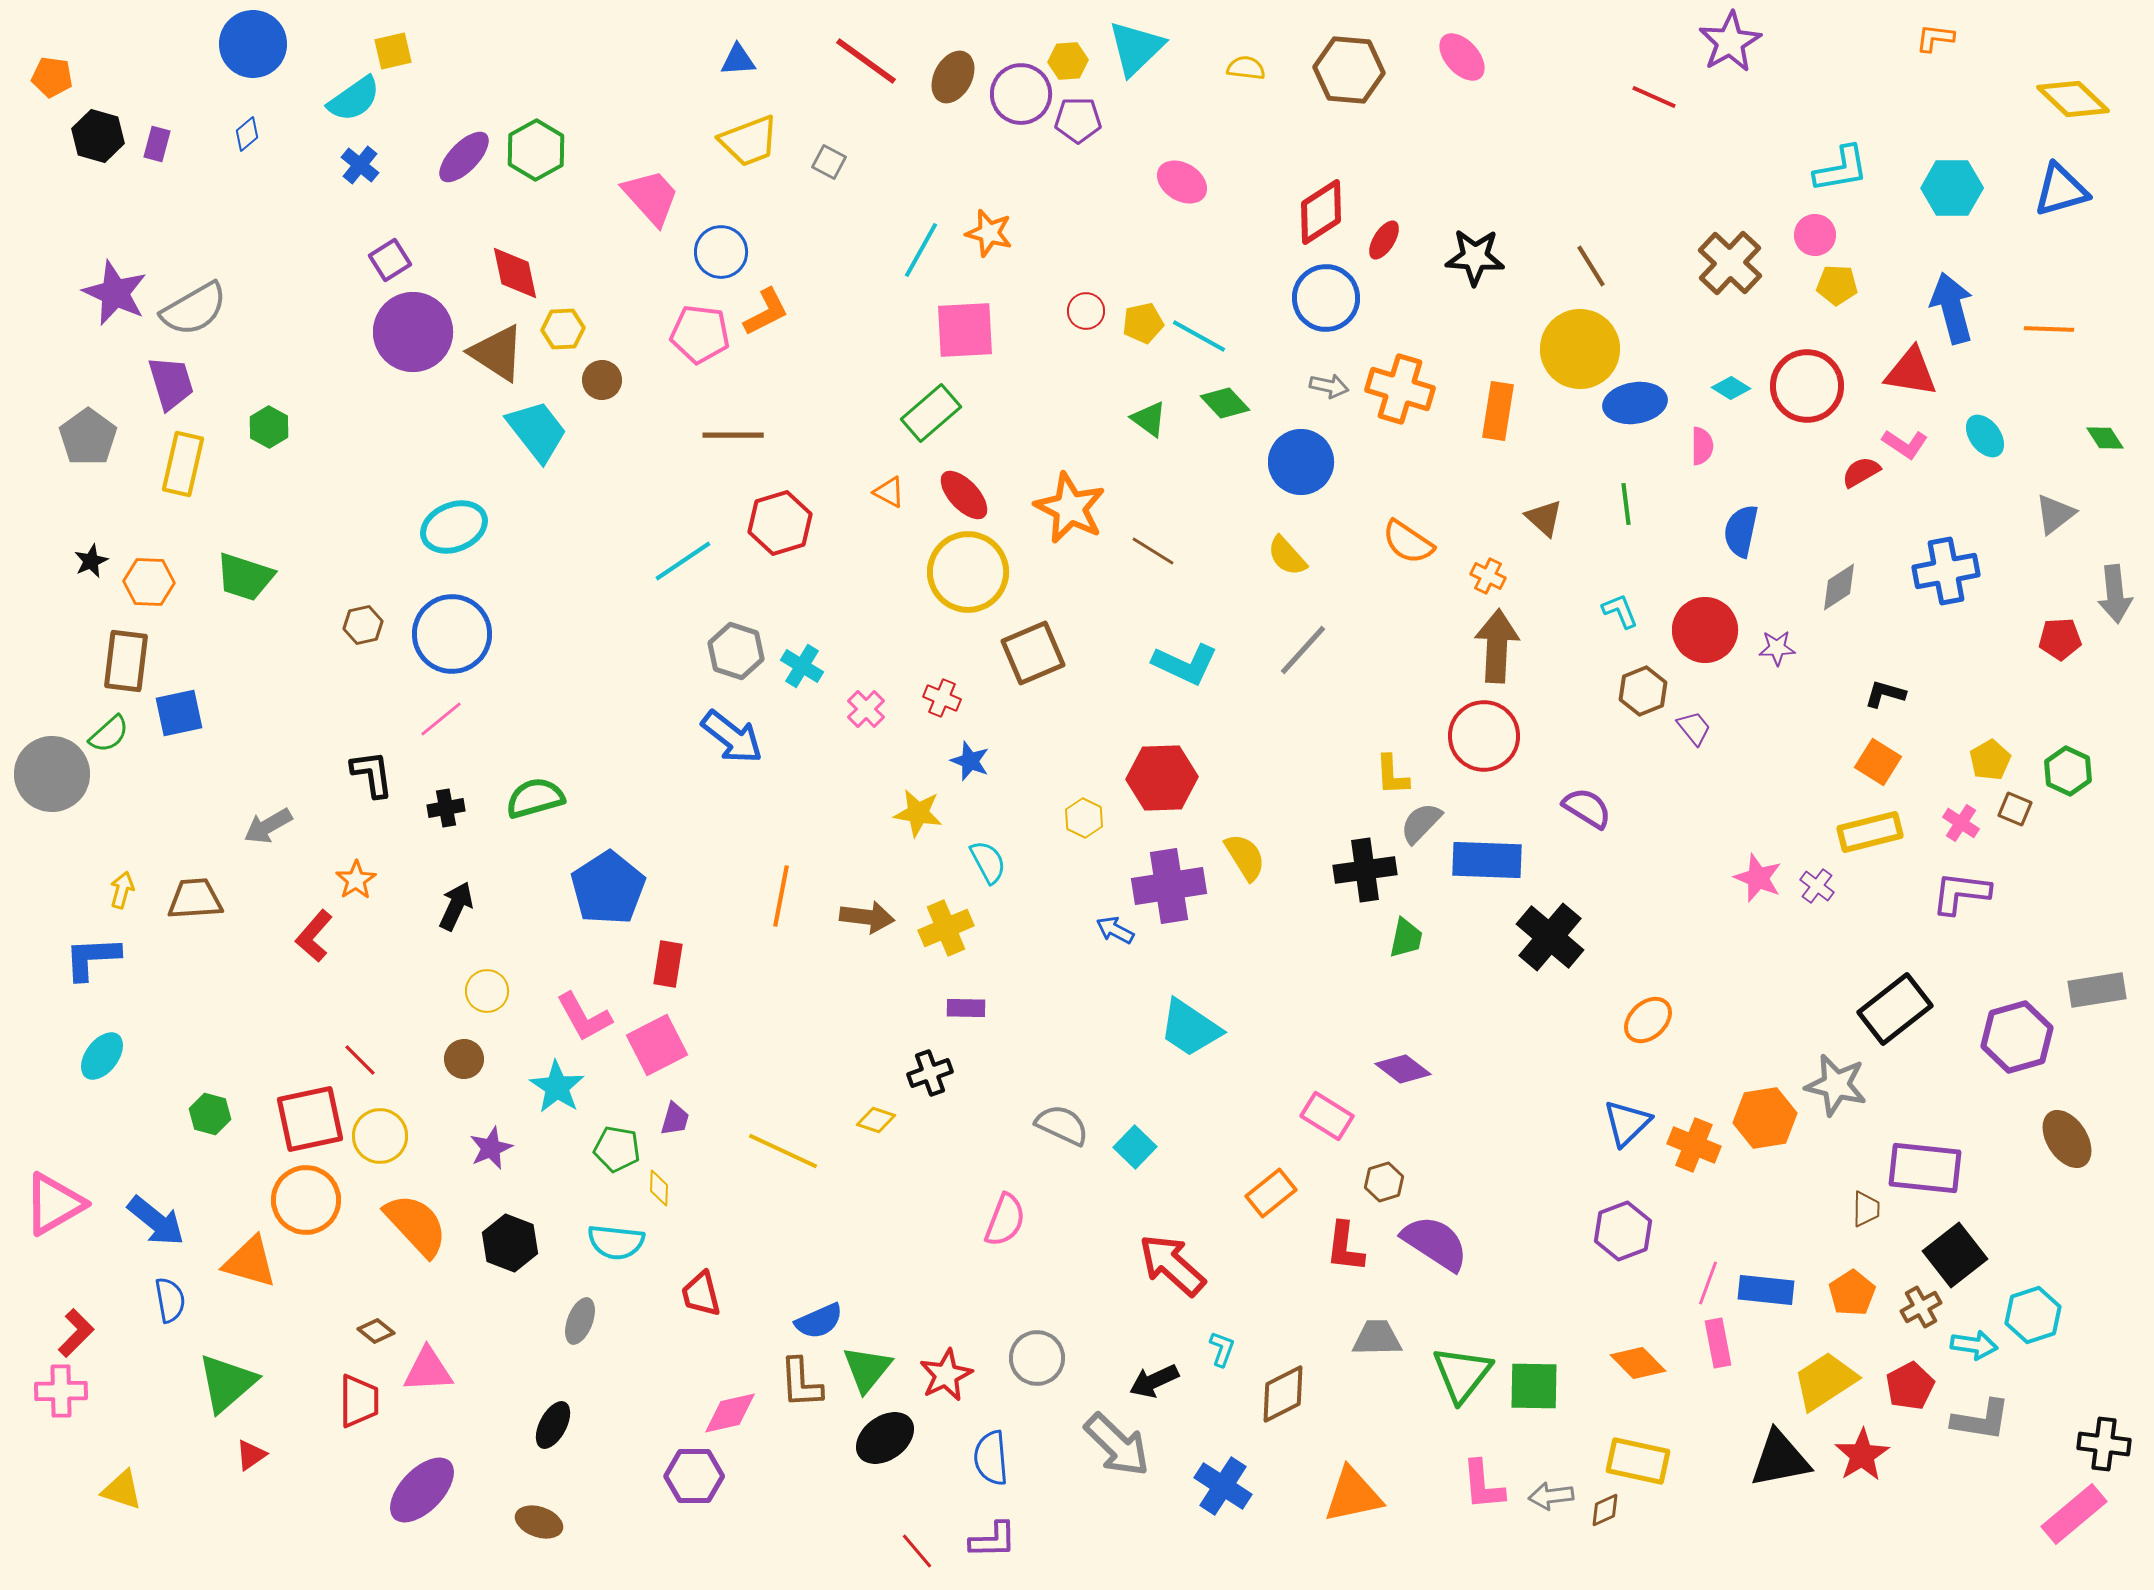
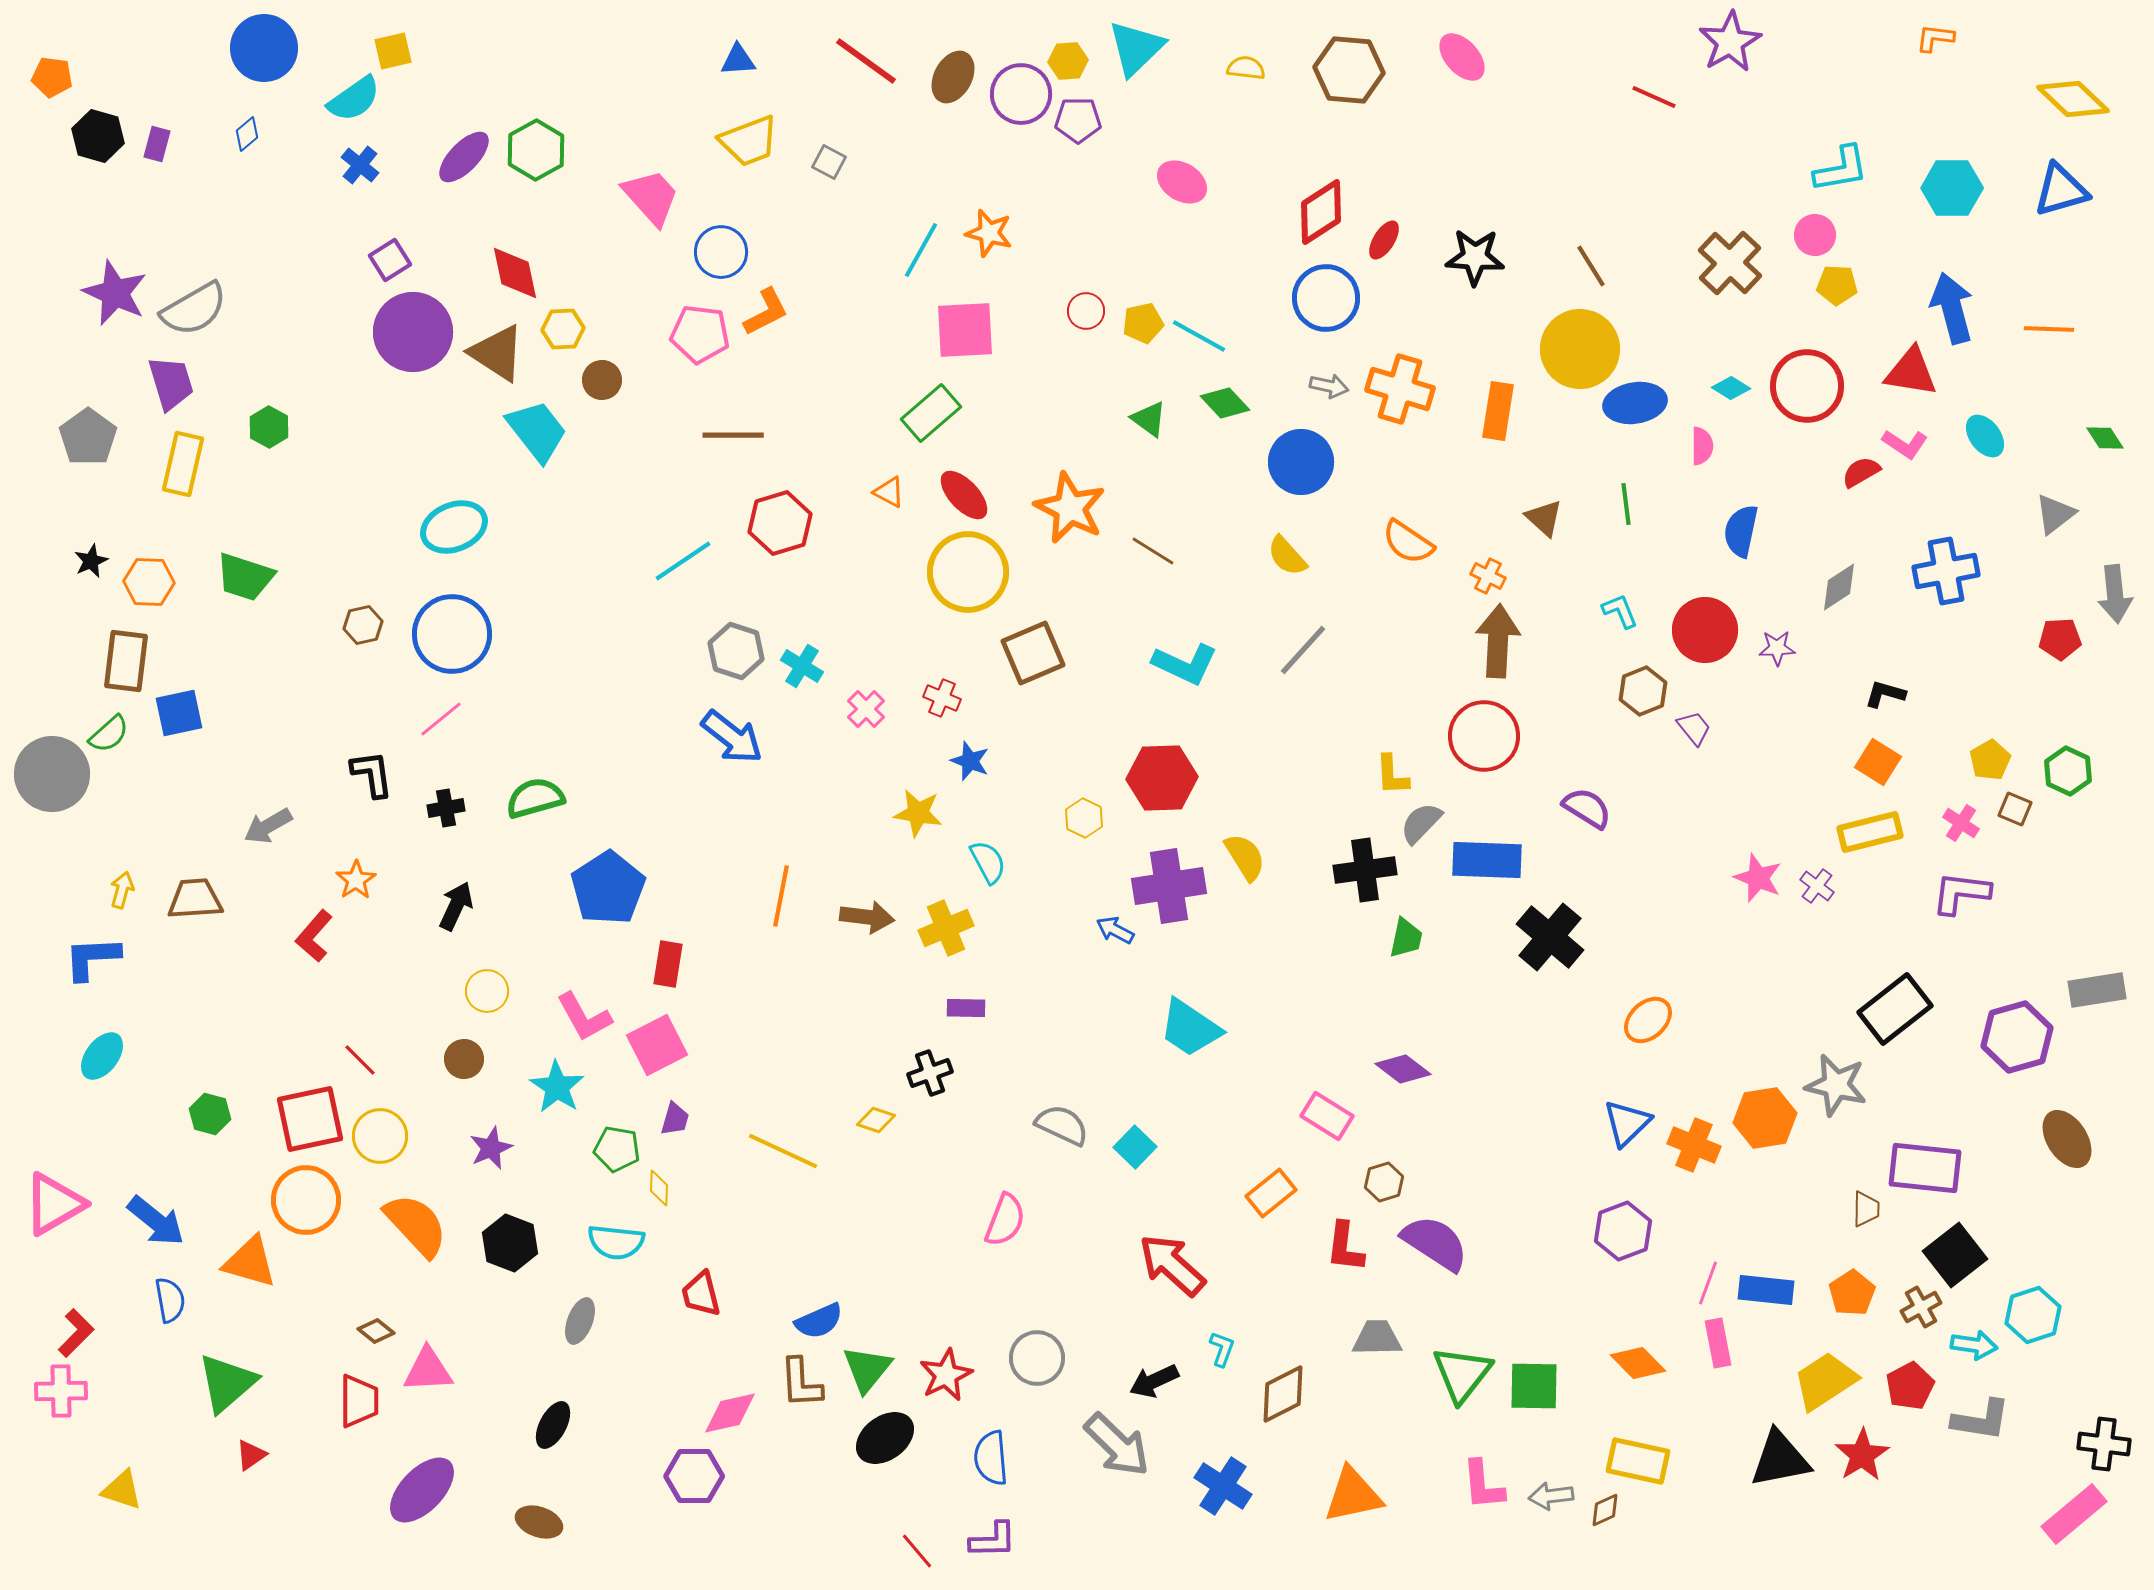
blue circle at (253, 44): moved 11 px right, 4 px down
brown arrow at (1497, 646): moved 1 px right, 5 px up
